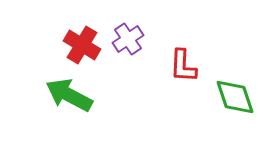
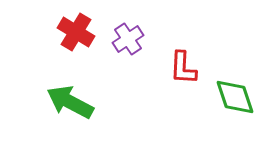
red cross: moved 6 px left, 13 px up
red L-shape: moved 2 px down
green arrow: moved 1 px right, 7 px down
